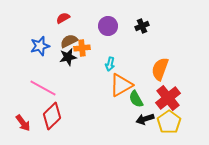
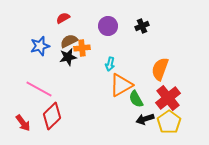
pink line: moved 4 px left, 1 px down
